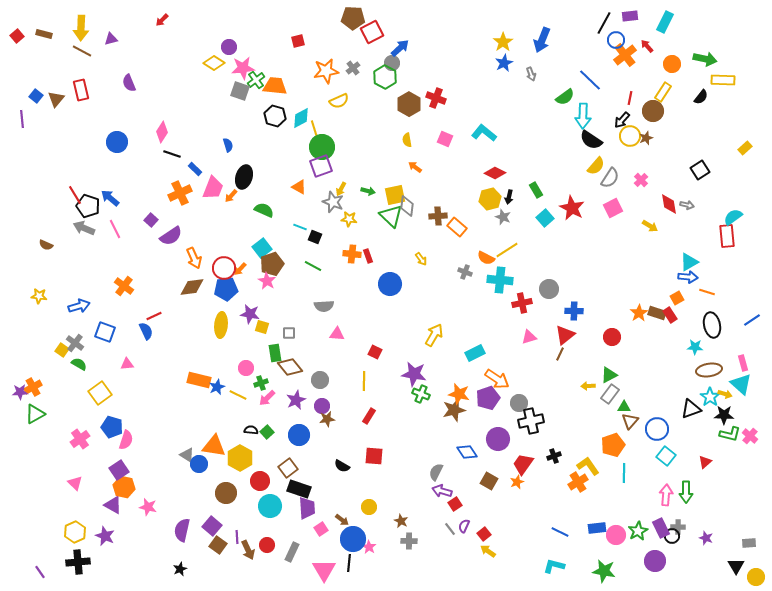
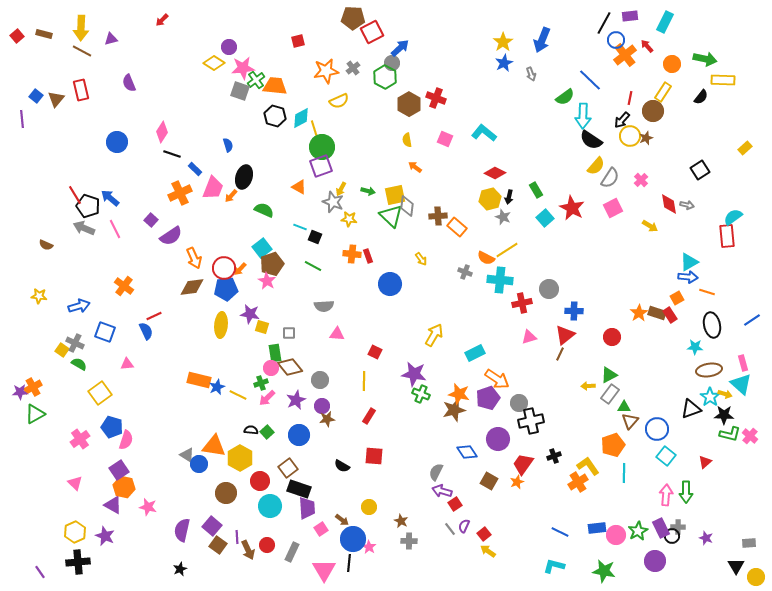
gray cross at (75, 343): rotated 12 degrees counterclockwise
pink circle at (246, 368): moved 25 px right
